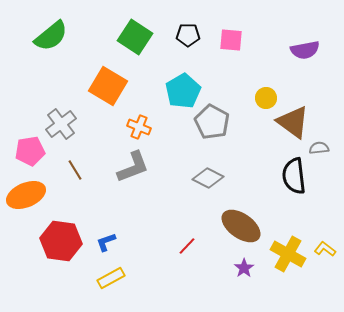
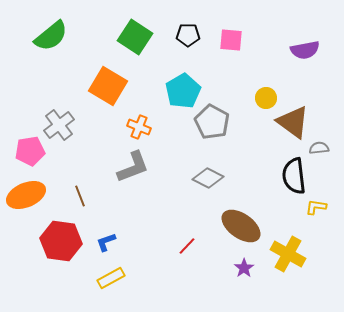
gray cross: moved 2 px left, 1 px down
brown line: moved 5 px right, 26 px down; rotated 10 degrees clockwise
yellow L-shape: moved 9 px left, 42 px up; rotated 30 degrees counterclockwise
